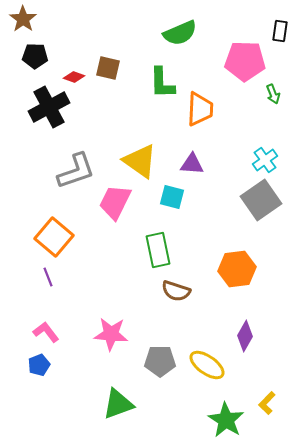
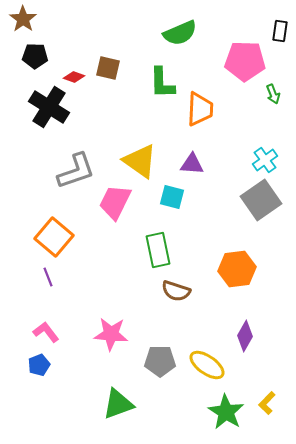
black cross: rotated 30 degrees counterclockwise
green star: moved 8 px up
